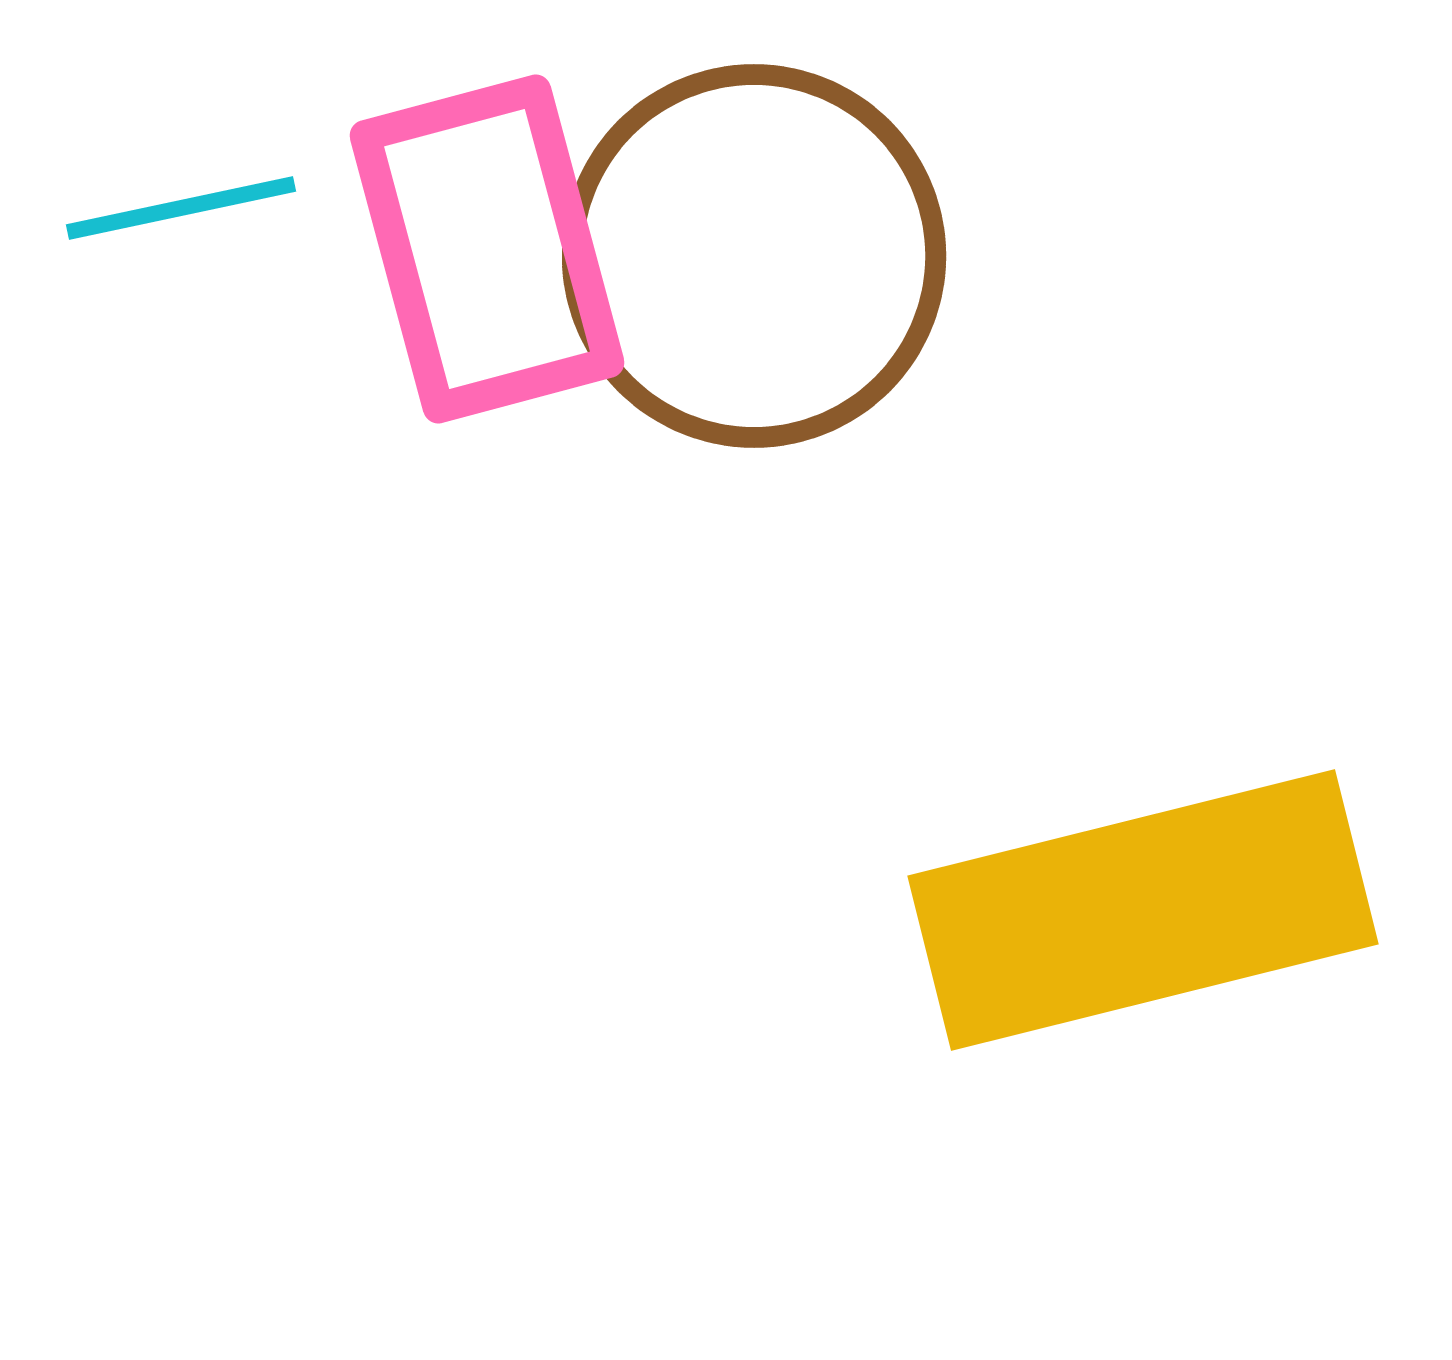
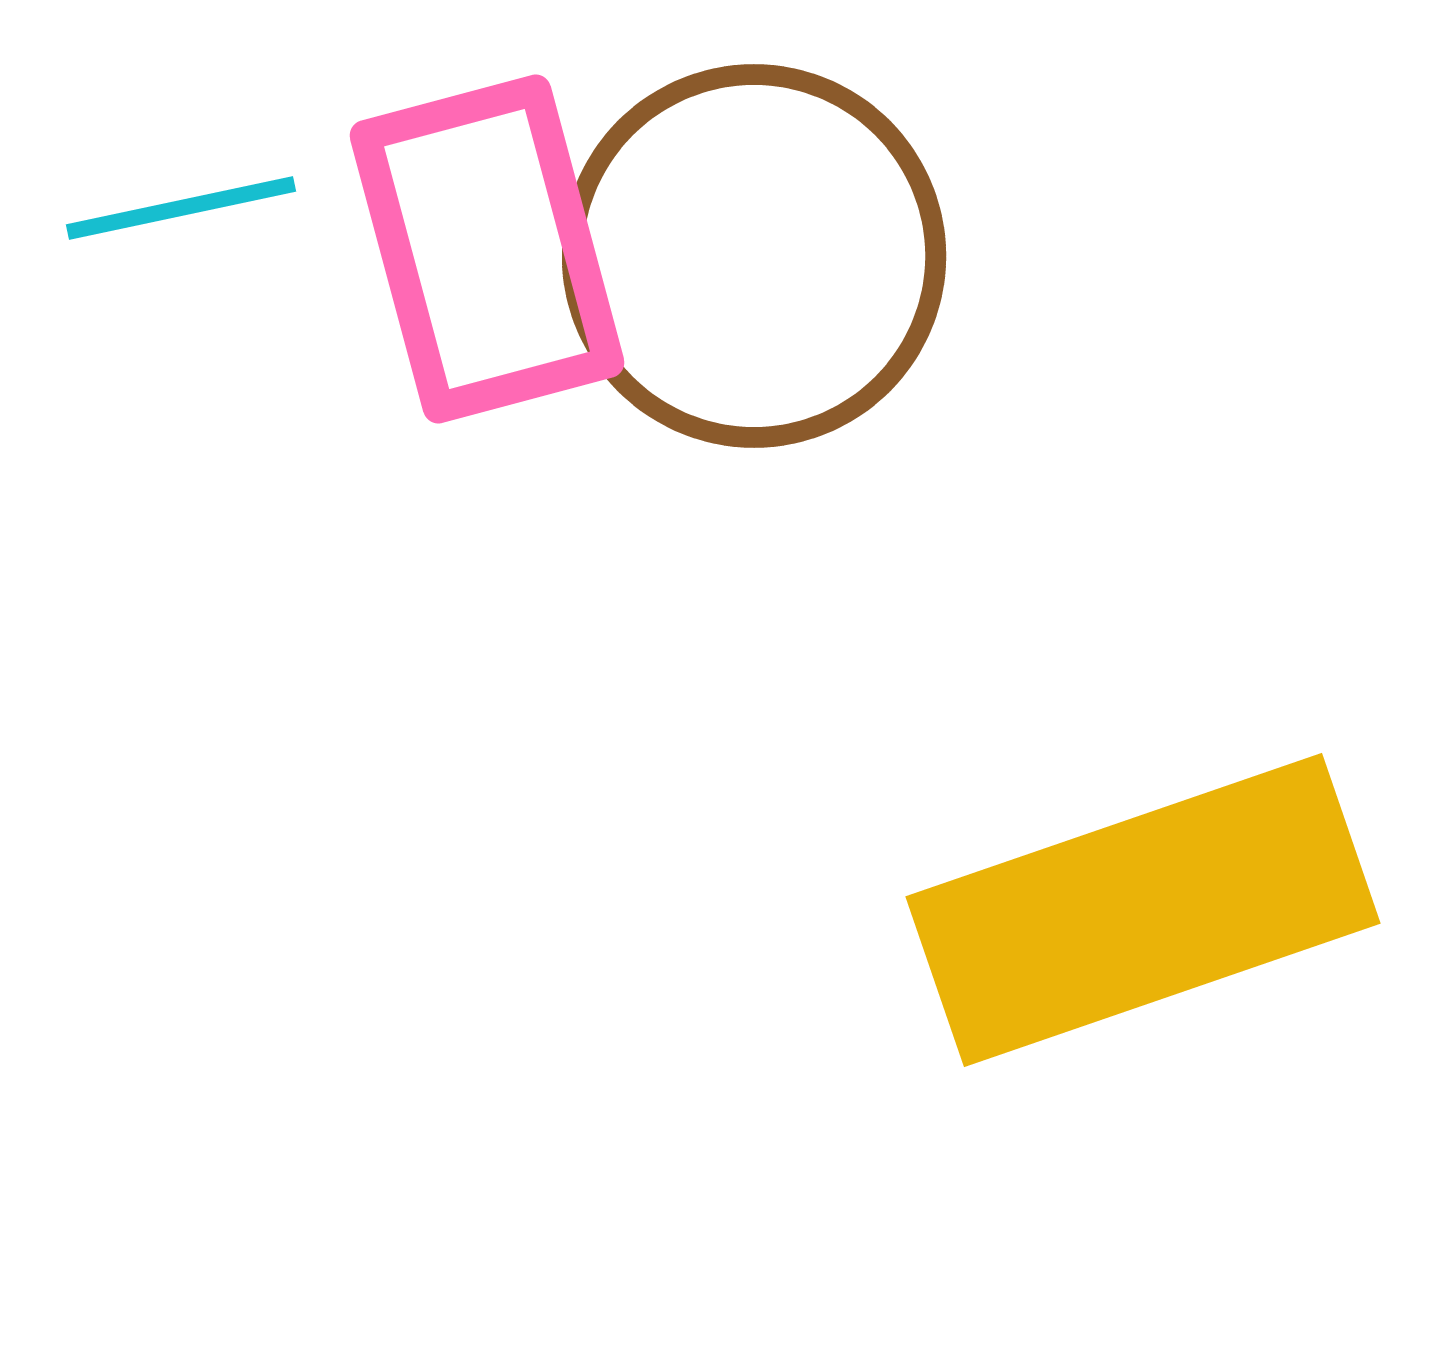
yellow rectangle: rotated 5 degrees counterclockwise
